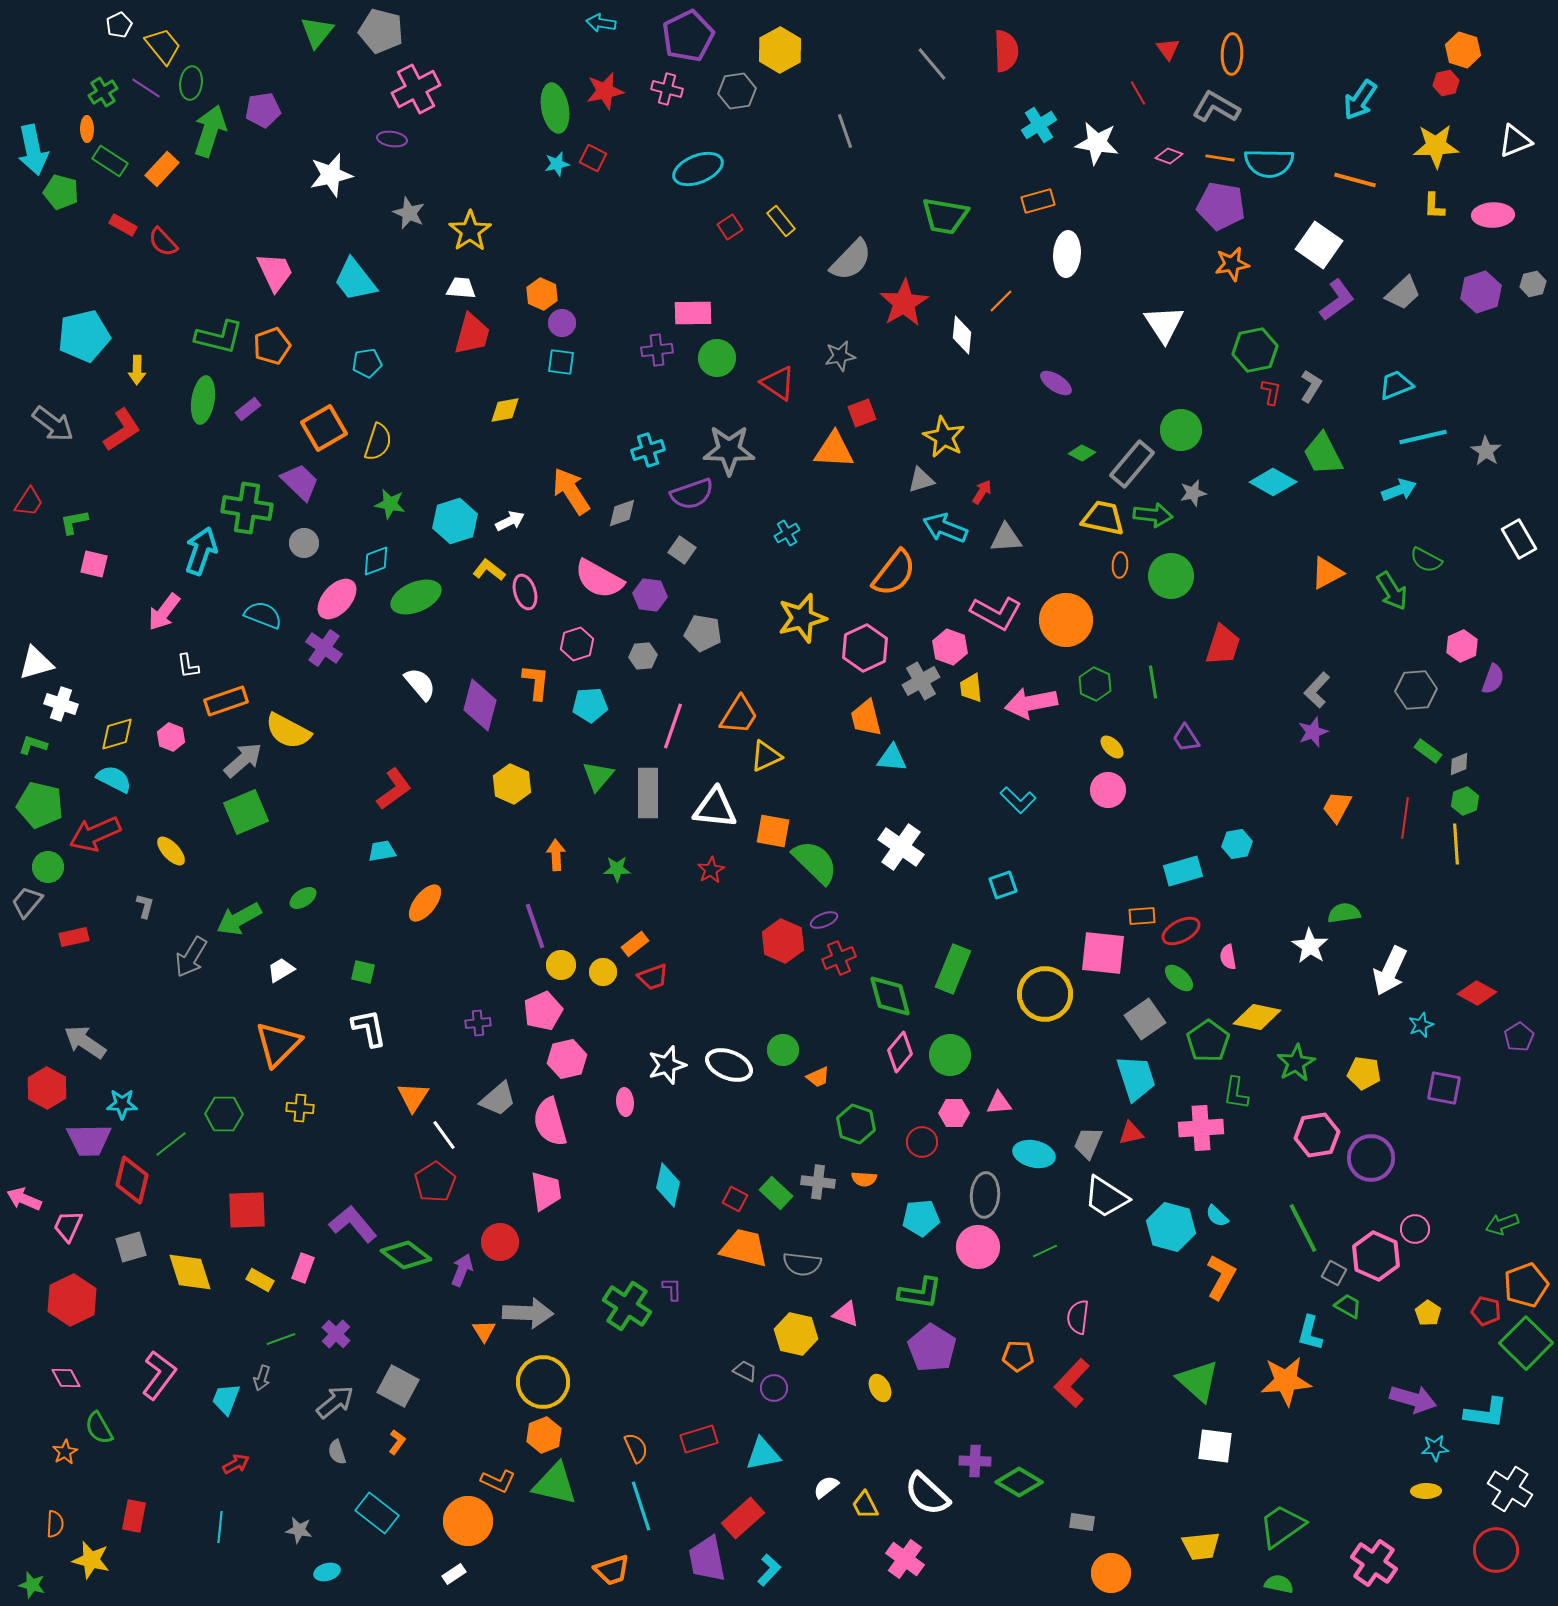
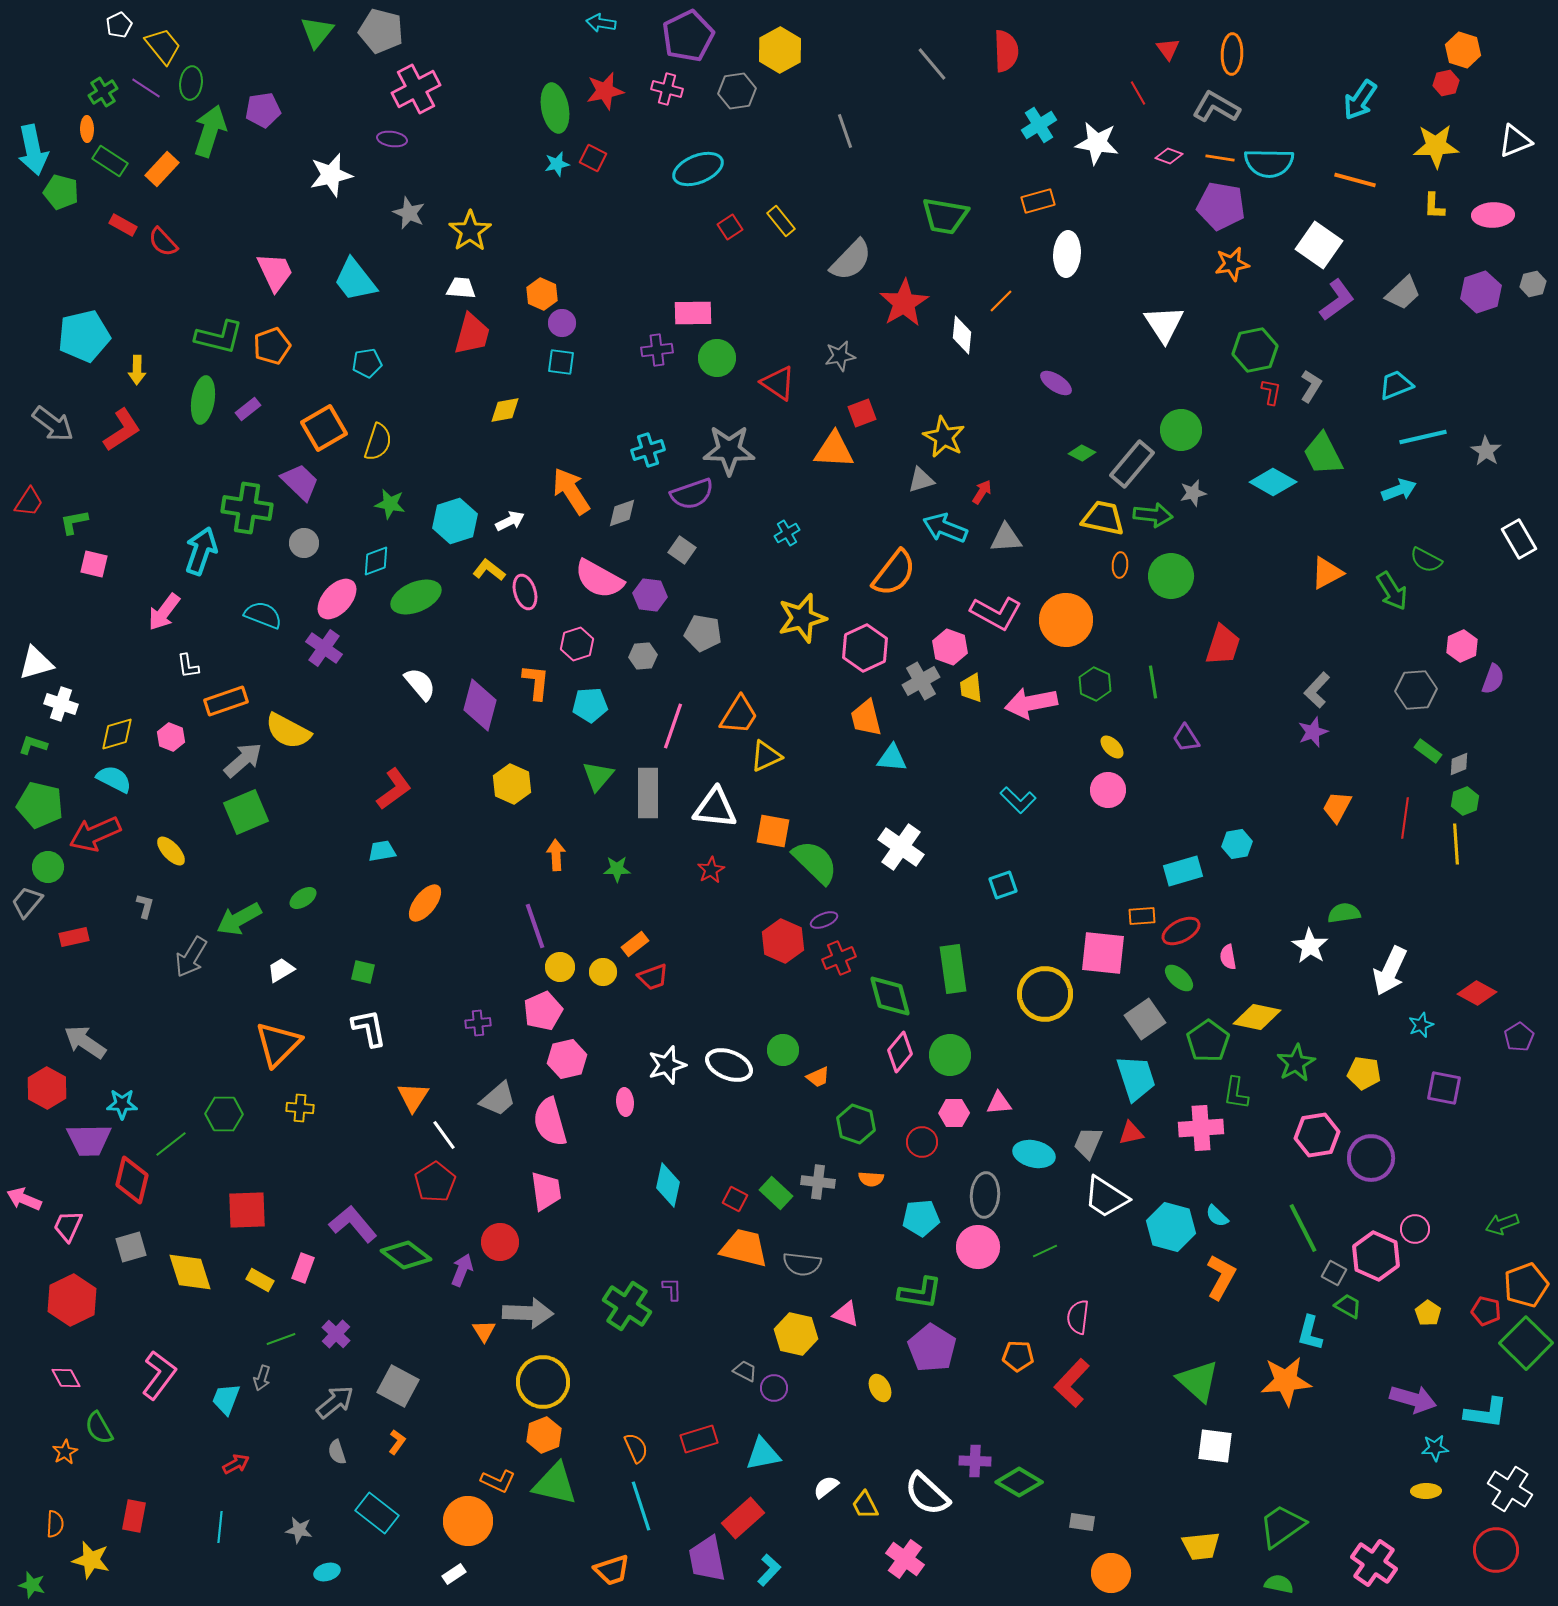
yellow circle at (561, 965): moved 1 px left, 2 px down
green rectangle at (953, 969): rotated 30 degrees counterclockwise
orange semicircle at (864, 1179): moved 7 px right
